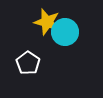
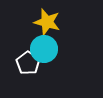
cyan circle: moved 21 px left, 17 px down
